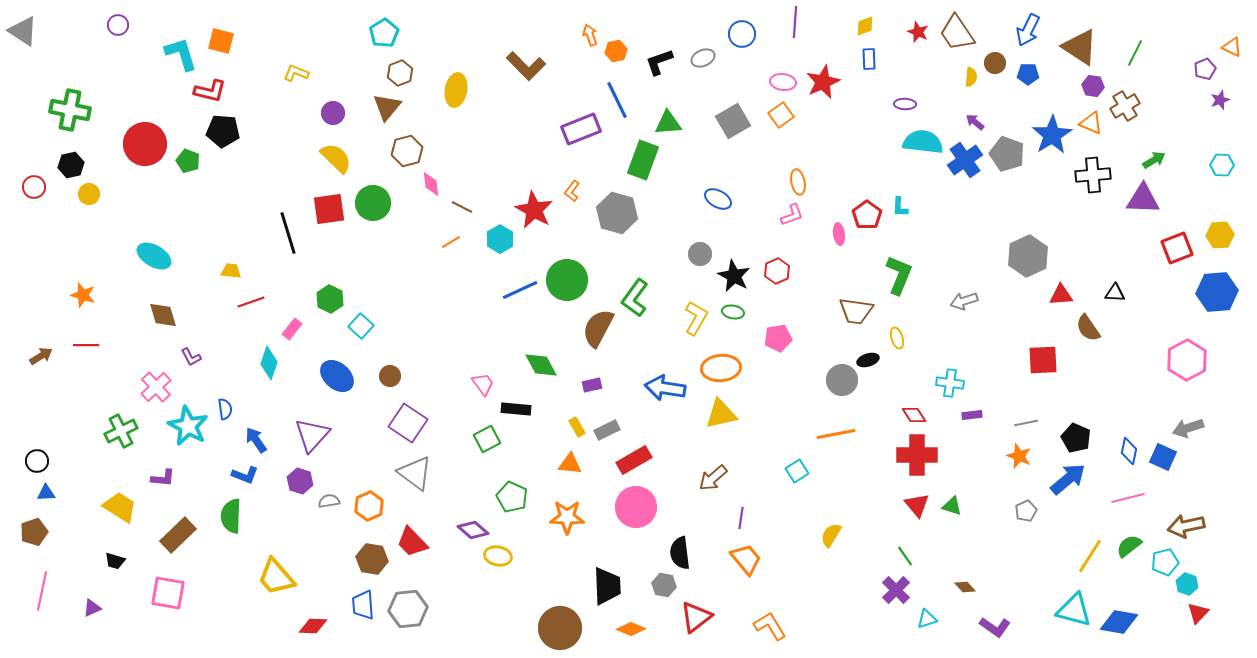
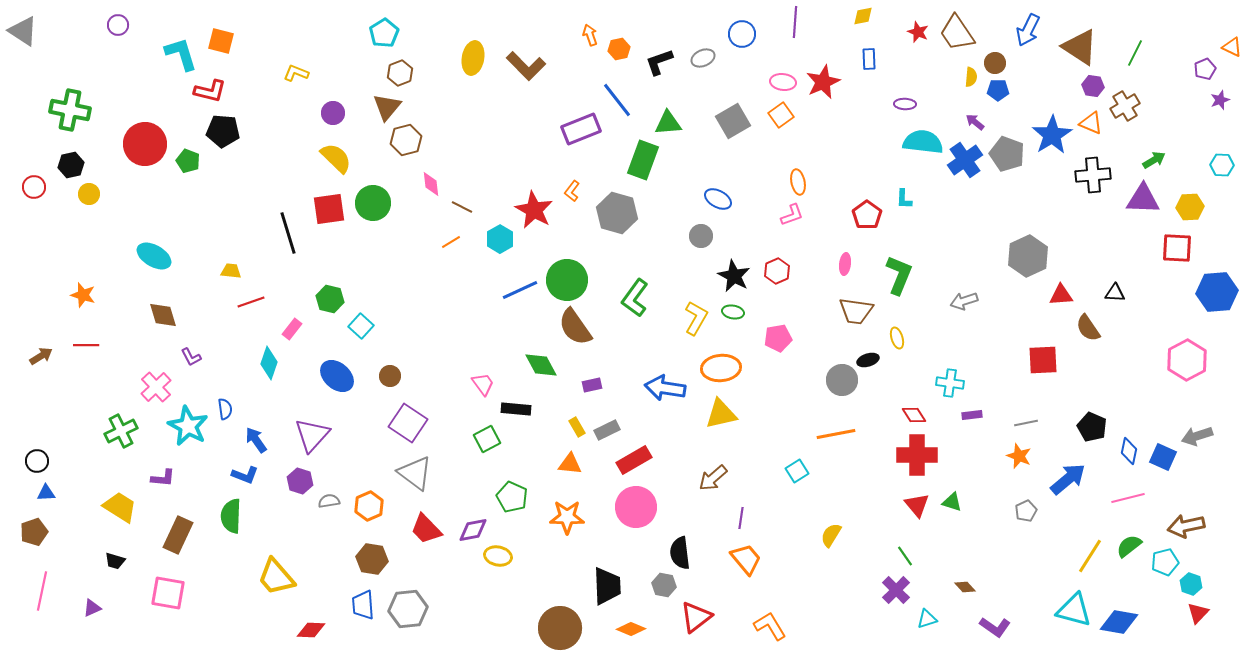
yellow diamond at (865, 26): moved 2 px left, 10 px up; rotated 10 degrees clockwise
orange hexagon at (616, 51): moved 3 px right, 2 px up
blue pentagon at (1028, 74): moved 30 px left, 16 px down
yellow ellipse at (456, 90): moved 17 px right, 32 px up
blue line at (617, 100): rotated 12 degrees counterclockwise
brown hexagon at (407, 151): moved 1 px left, 11 px up
cyan L-shape at (900, 207): moved 4 px right, 8 px up
pink ellipse at (839, 234): moved 6 px right, 30 px down; rotated 15 degrees clockwise
yellow hexagon at (1220, 235): moved 30 px left, 28 px up
red square at (1177, 248): rotated 24 degrees clockwise
gray circle at (700, 254): moved 1 px right, 18 px up
green hexagon at (330, 299): rotated 12 degrees counterclockwise
brown semicircle at (598, 328): moved 23 px left, 1 px up; rotated 63 degrees counterclockwise
gray arrow at (1188, 428): moved 9 px right, 8 px down
black pentagon at (1076, 438): moved 16 px right, 11 px up
green triangle at (952, 506): moved 4 px up
purple diamond at (473, 530): rotated 52 degrees counterclockwise
brown rectangle at (178, 535): rotated 21 degrees counterclockwise
red trapezoid at (412, 542): moved 14 px right, 13 px up
cyan hexagon at (1187, 584): moved 4 px right
red diamond at (313, 626): moved 2 px left, 4 px down
